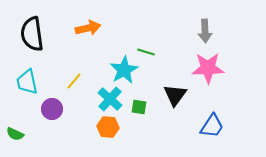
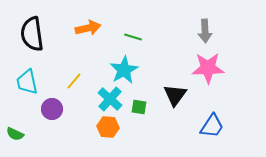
green line: moved 13 px left, 15 px up
